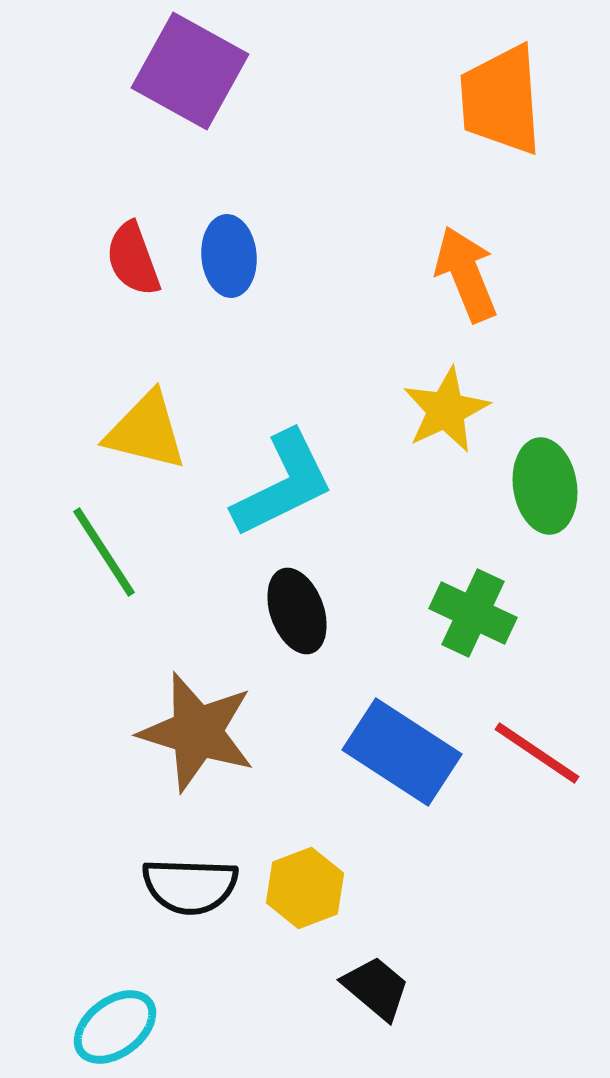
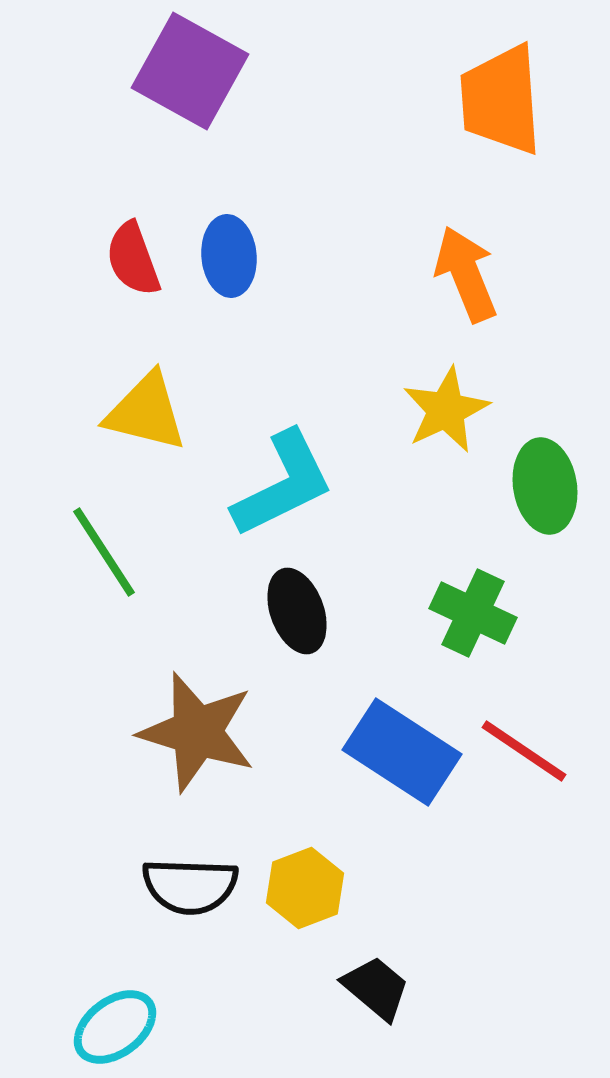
yellow triangle: moved 19 px up
red line: moved 13 px left, 2 px up
